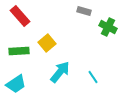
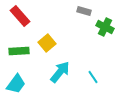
green cross: moved 3 px left
cyan trapezoid: rotated 20 degrees counterclockwise
